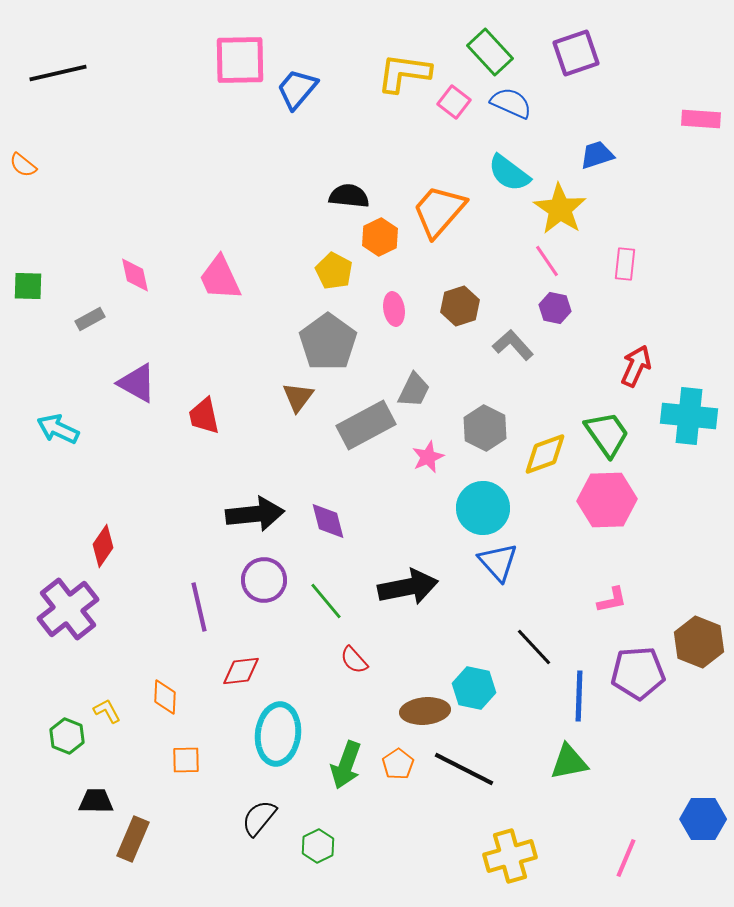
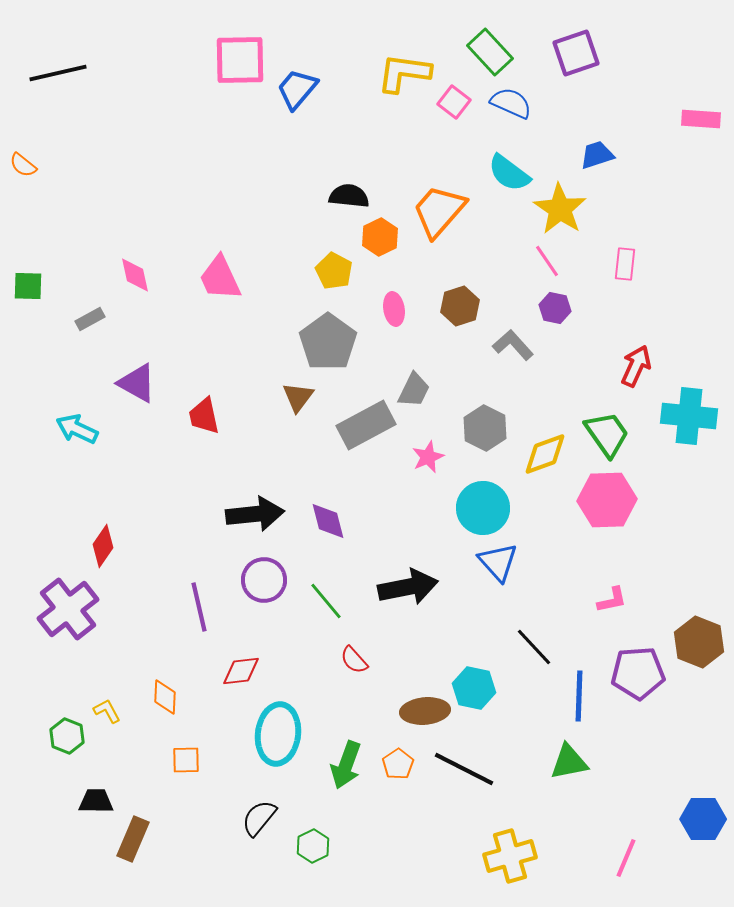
cyan arrow at (58, 429): moved 19 px right
green hexagon at (318, 846): moved 5 px left
